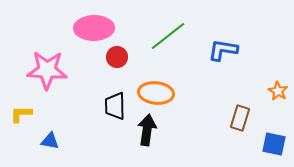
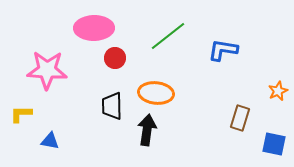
red circle: moved 2 px left, 1 px down
orange star: rotated 18 degrees clockwise
black trapezoid: moved 3 px left
